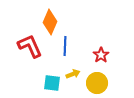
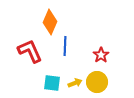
red L-shape: moved 5 px down
yellow arrow: moved 2 px right, 9 px down
yellow circle: moved 1 px up
